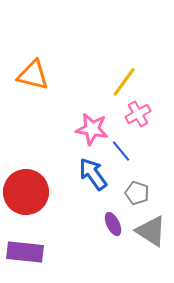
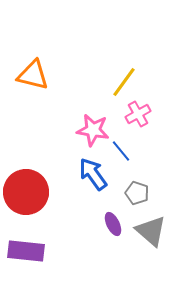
pink star: moved 1 px right, 1 px down
gray triangle: rotated 8 degrees clockwise
purple rectangle: moved 1 px right, 1 px up
